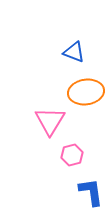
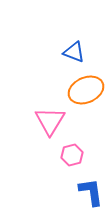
orange ellipse: moved 2 px up; rotated 16 degrees counterclockwise
